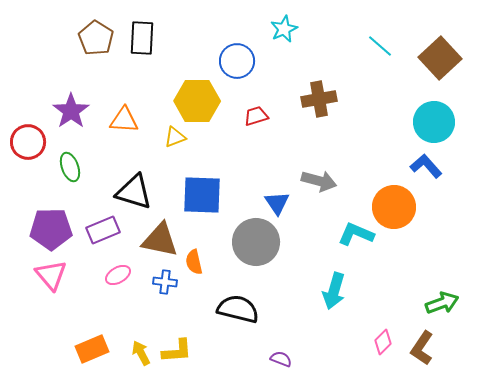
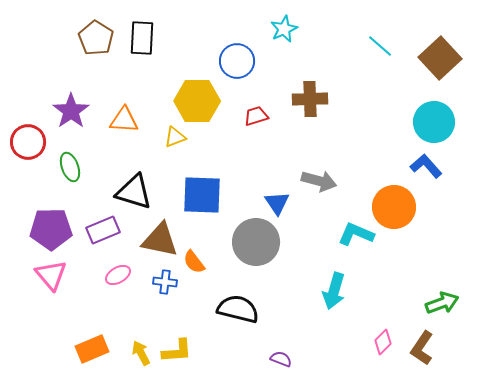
brown cross: moved 9 px left; rotated 8 degrees clockwise
orange semicircle: rotated 25 degrees counterclockwise
